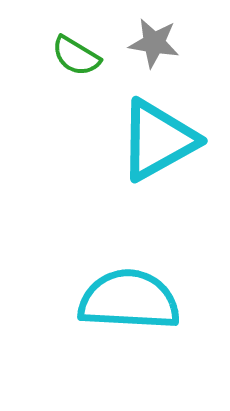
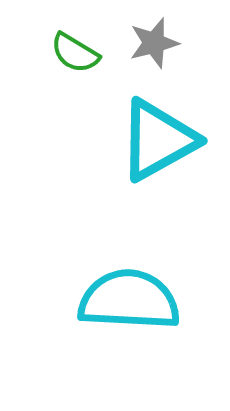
gray star: rotated 24 degrees counterclockwise
green semicircle: moved 1 px left, 3 px up
